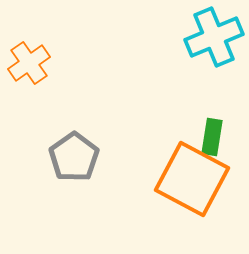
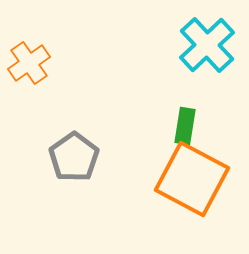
cyan cross: moved 7 px left, 8 px down; rotated 20 degrees counterclockwise
green rectangle: moved 27 px left, 11 px up
